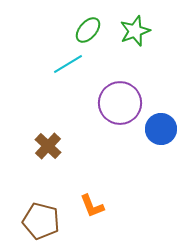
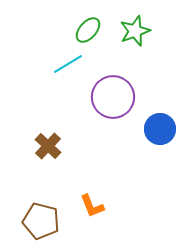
purple circle: moved 7 px left, 6 px up
blue circle: moved 1 px left
